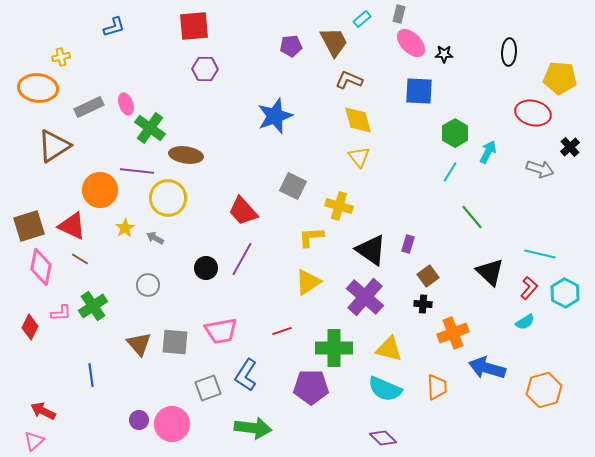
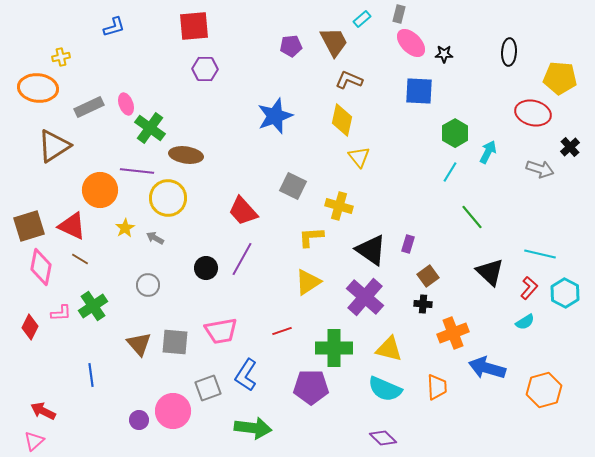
yellow diamond at (358, 120): moved 16 px left; rotated 28 degrees clockwise
pink circle at (172, 424): moved 1 px right, 13 px up
